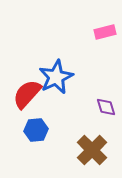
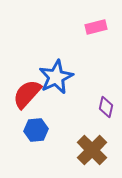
pink rectangle: moved 9 px left, 5 px up
purple diamond: rotated 30 degrees clockwise
